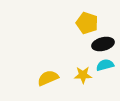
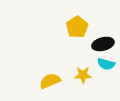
yellow pentagon: moved 10 px left, 4 px down; rotated 20 degrees clockwise
cyan semicircle: moved 1 px right, 1 px up; rotated 150 degrees counterclockwise
yellow semicircle: moved 2 px right, 3 px down
